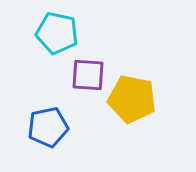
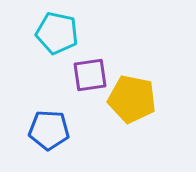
purple square: moved 2 px right; rotated 12 degrees counterclockwise
blue pentagon: moved 1 px right, 3 px down; rotated 15 degrees clockwise
